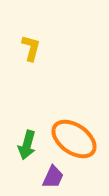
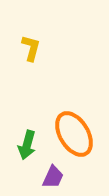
orange ellipse: moved 5 px up; rotated 24 degrees clockwise
